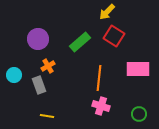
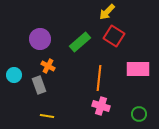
purple circle: moved 2 px right
orange cross: rotated 32 degrees counterclockwise
